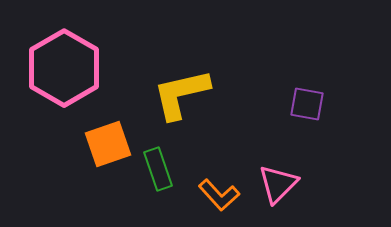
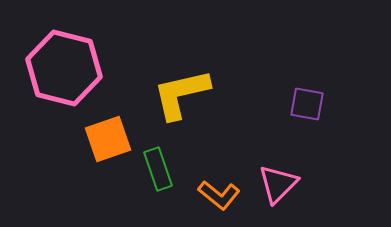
pink hexagon: rotated 16 degrees counterclockwise
orange square: moved 5 px up
orange L-shape: rotated 9 degrees counterclockwise
